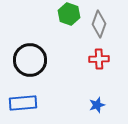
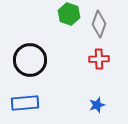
blue rectangle: moved 2 px right
